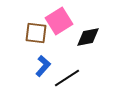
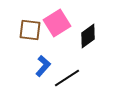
pink square: moved 2 px left, 2 px down
brown square: moved 6 px left, 3 px up
black diamond: moved 1 px up; rotated 25 degrees counterclockwise
